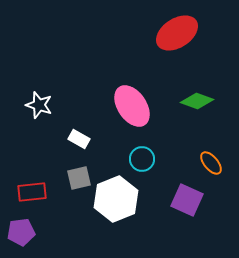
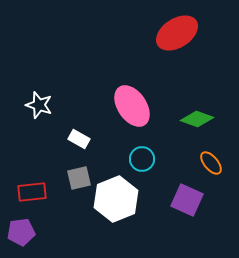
green diamond: moved 18 px down
